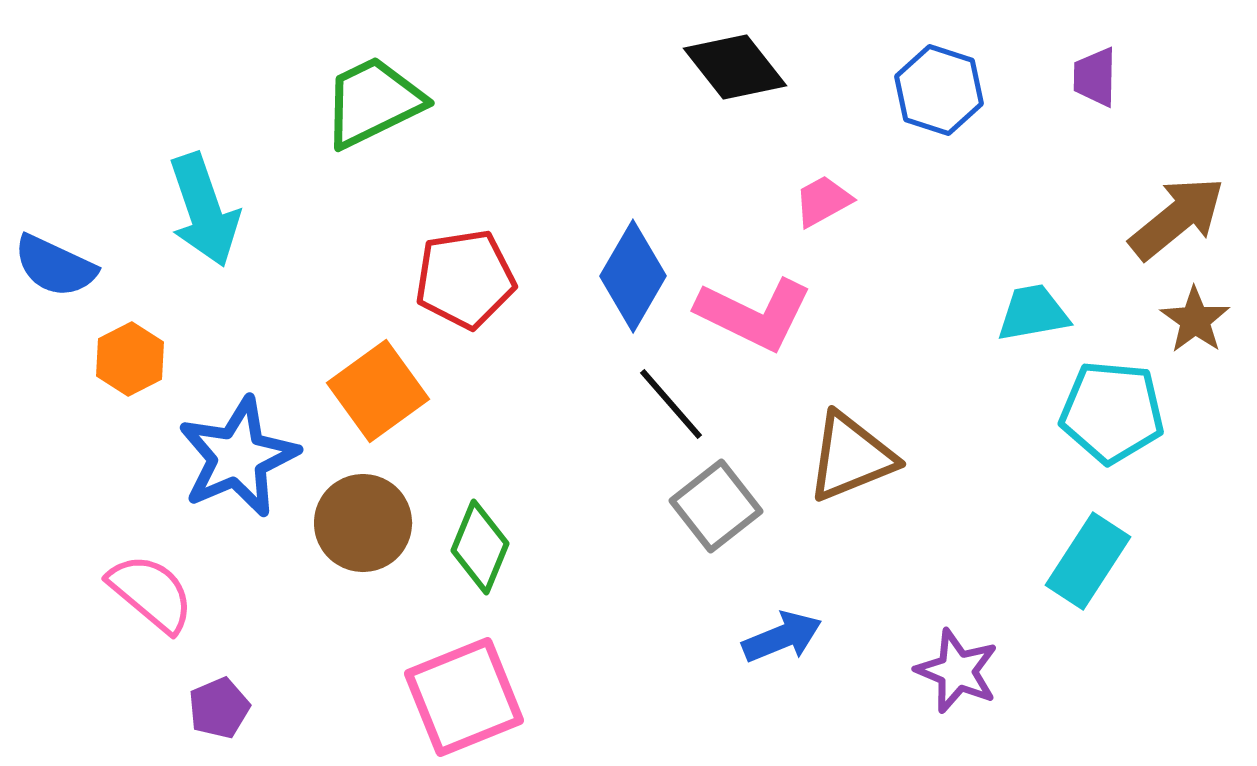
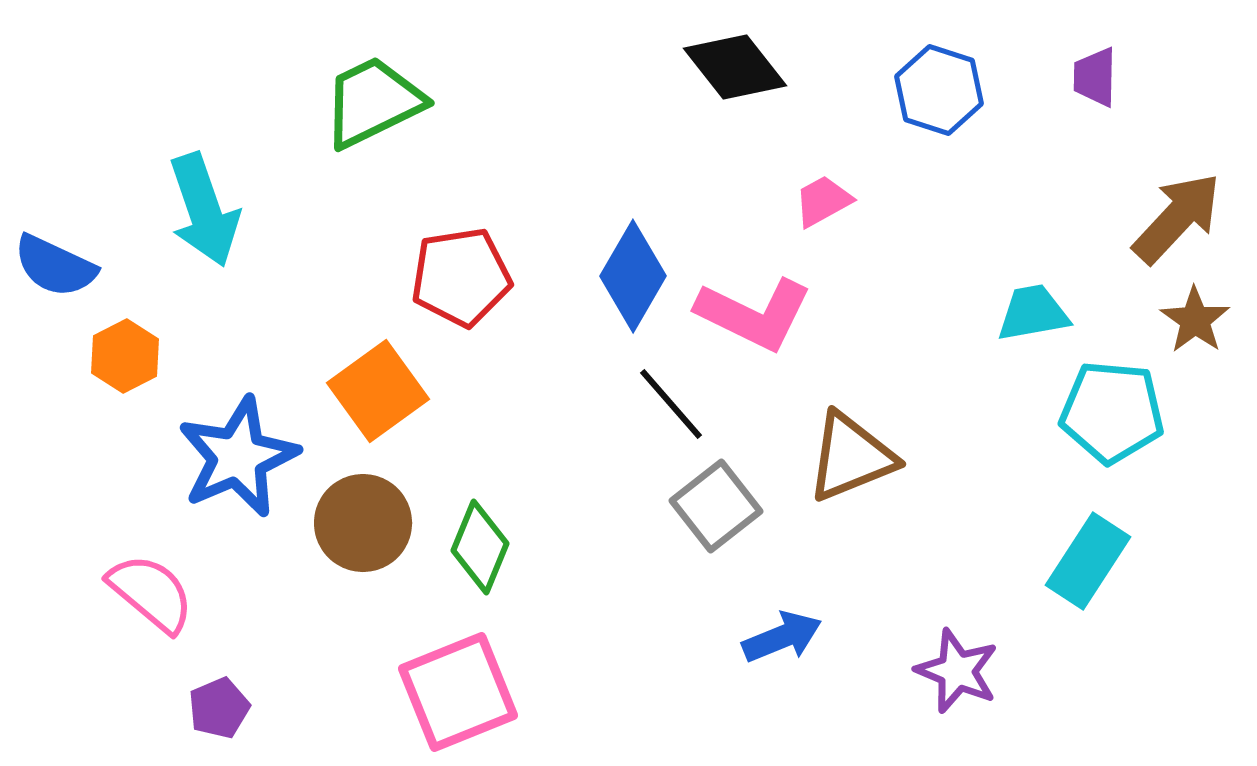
brown arrow: rotated 8 degrees counterclockwise
red pentagon: moved 4 px left, 2 px up
orange hexagon: moved 5 px left, 3 px up
pink square: moved 6 px left, 5 px up
